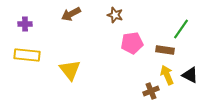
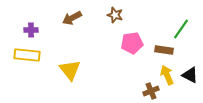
brown arrow: moved 1 px right, 4 px down
purple cross: moved 6 px right, 6 px down
brown rectangle: moved 1 px left
